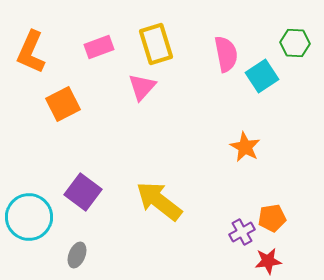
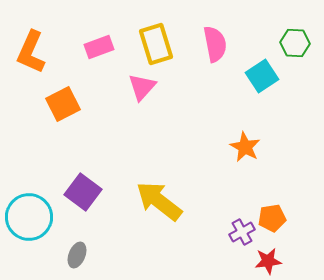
pink semicircle: moved 11 px left, 10 px up
